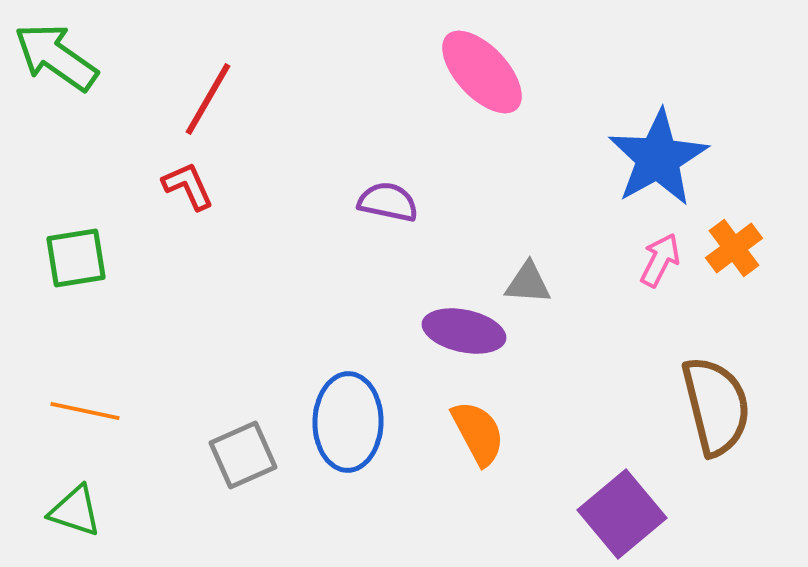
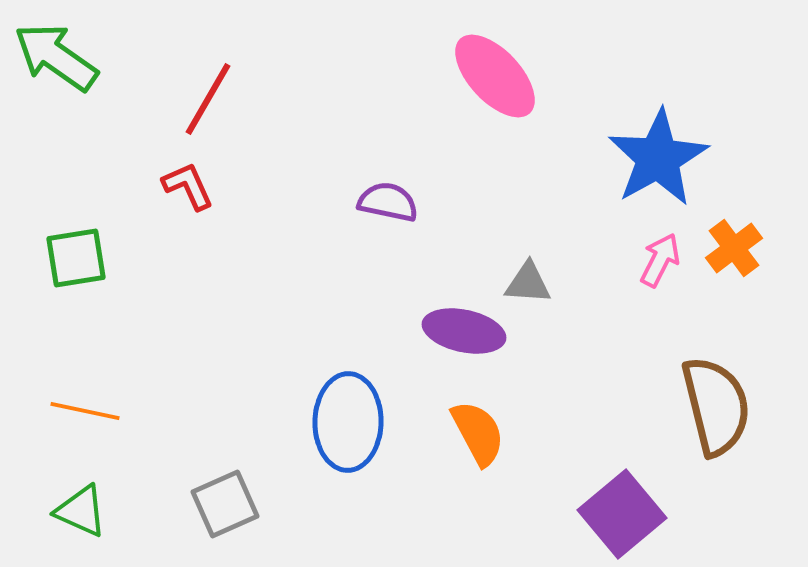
pink ellipse: moved 13 px right, 4 px down
gray square: moved 18 px left, 49 px down
green triangle: moved 6 px right; rotated 6 degrees clockwise
